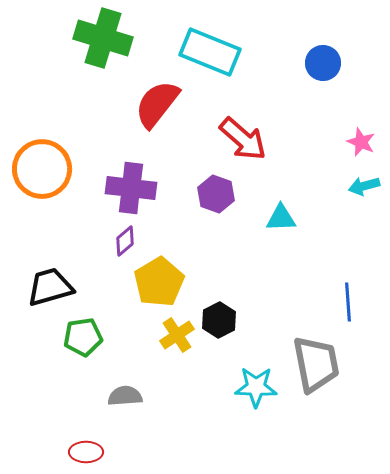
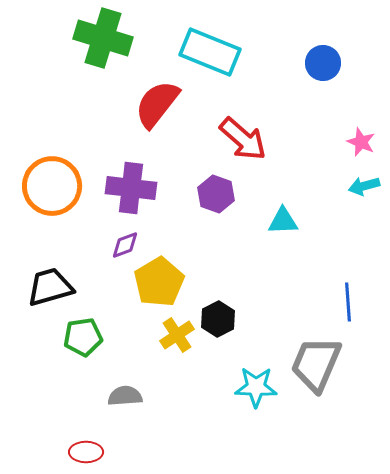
orange circle: moved 10 px right, 17 px down
cyan triangle: moved 2 px right, 3 px down
purple diamond: moved 4 px down; rotated 20 degrees clockwise
black hexagon: moved 1 px left, 1 px up
gray trapezoid: rotated 146 degrees counterclockwise
